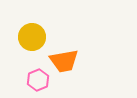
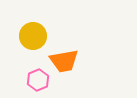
yellow circle: moved 1 px right, 1 px up
